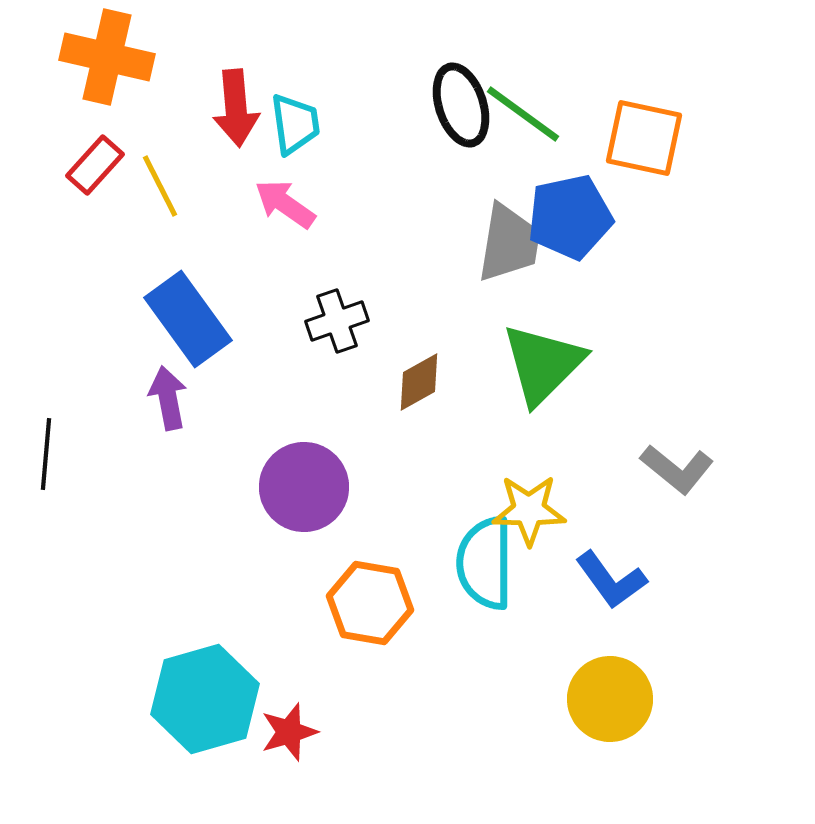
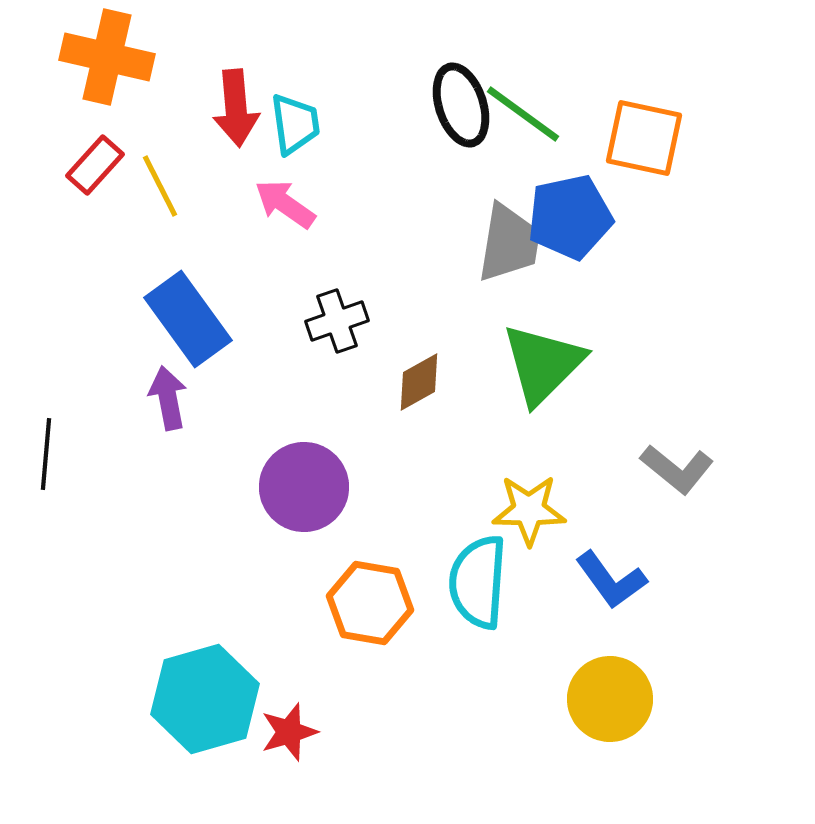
cyan semicircle: moved 7 px left, 19 px down; rotated 4 degrees clockwise
